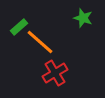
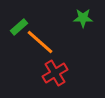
green star: rotated 18 degrees counterclockwise
